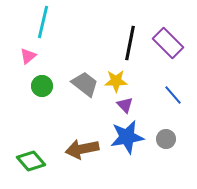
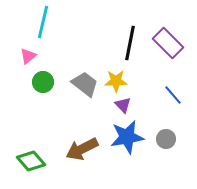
green circle: moved 1 px right, 4 px up
purple triangle: moved 2 px left
brown arrow: rotated 16 degrees counterclockwise
